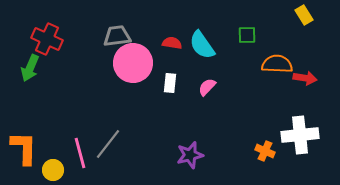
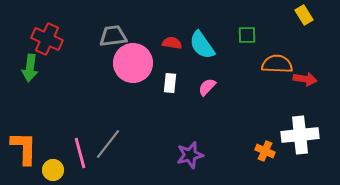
gray trapezoid: moved 4 px left
green arrow: rotated 16 degrees counterclockwise
red arrow: moved 1 px down
